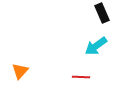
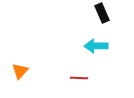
cyan arrow: rotated 35 degrees clockwise
red line: moved 2 px left, 1 px down
